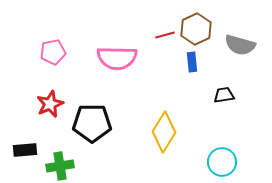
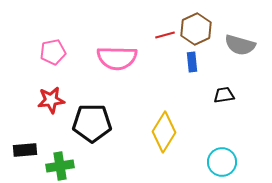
red star: moved 1 px right, 4 px up; rotated 16 degrees clockwise
